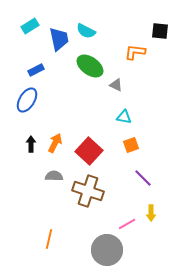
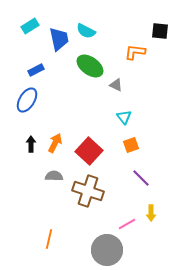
cyan triangle: rotated 42 degrees clockwise
purple line: moved 2 px left
